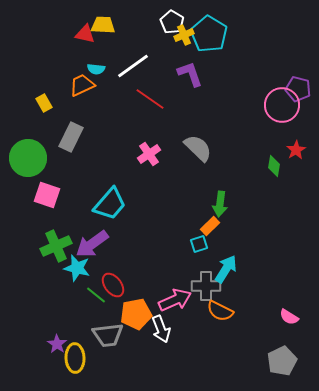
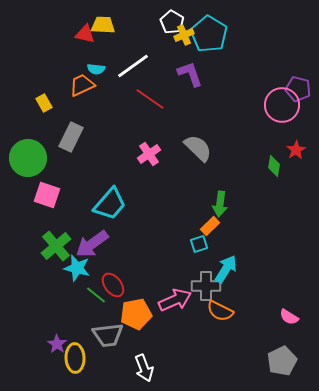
green cross: rotated 16 degrees counterclockwise
white arrow: moved 17 px left, 39 px down
